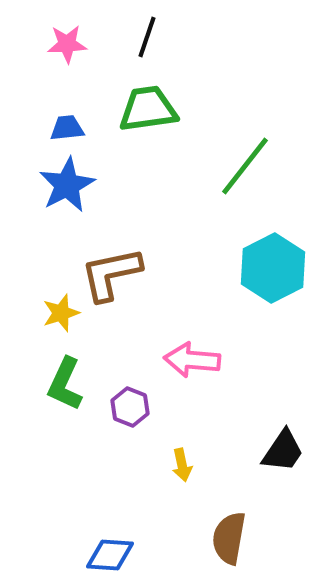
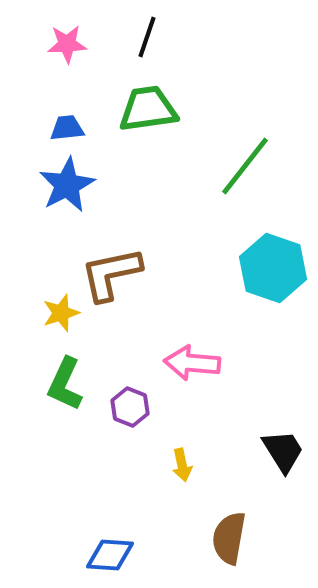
cyan hexagon: rotated 14 degrees counterclockwise
pink arrow: moved 3 px down
black trapezoid: rotated 66 degrees counterclockwise
